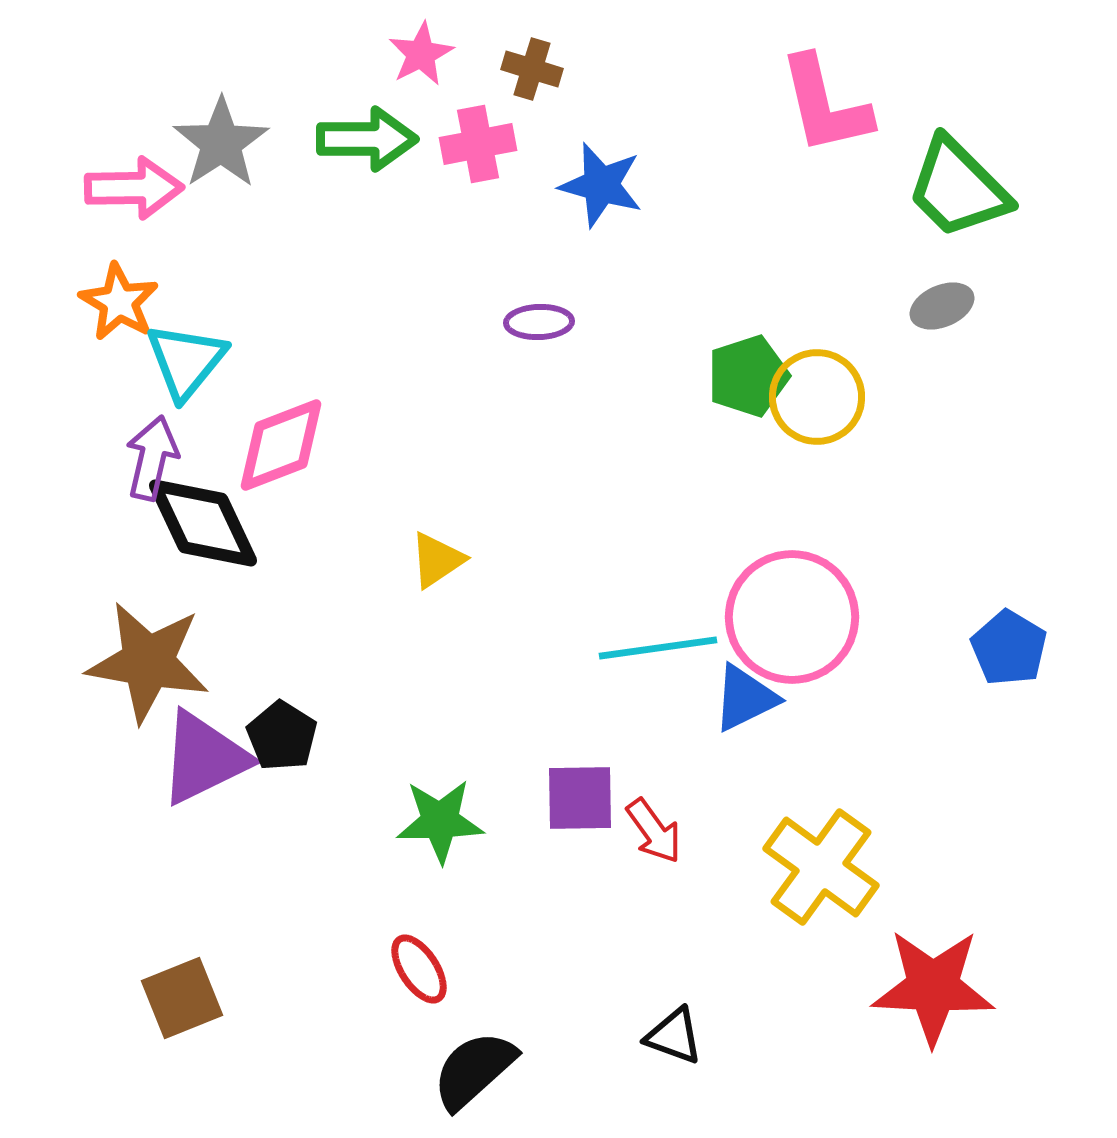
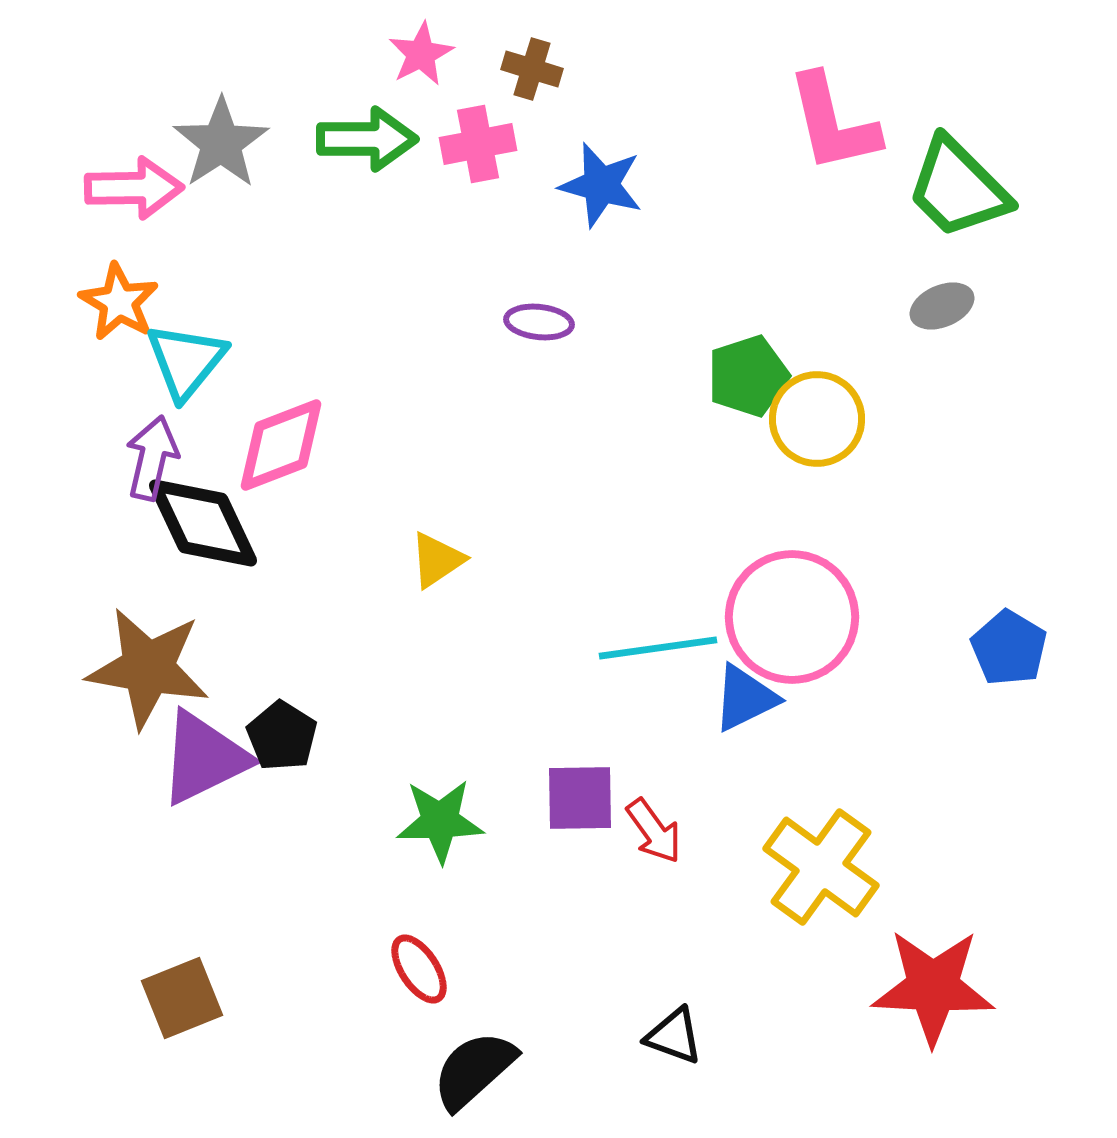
pink L-shape: moved 8 px right, 18 px down
purple ellipse: rotated 8 degrees clockwise
yellow circle: moved 22 px down
brown star: moved 6 px down
